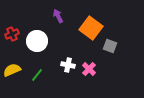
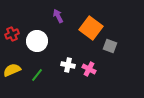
pink cross: rotated 16 degrees counterclockwise
